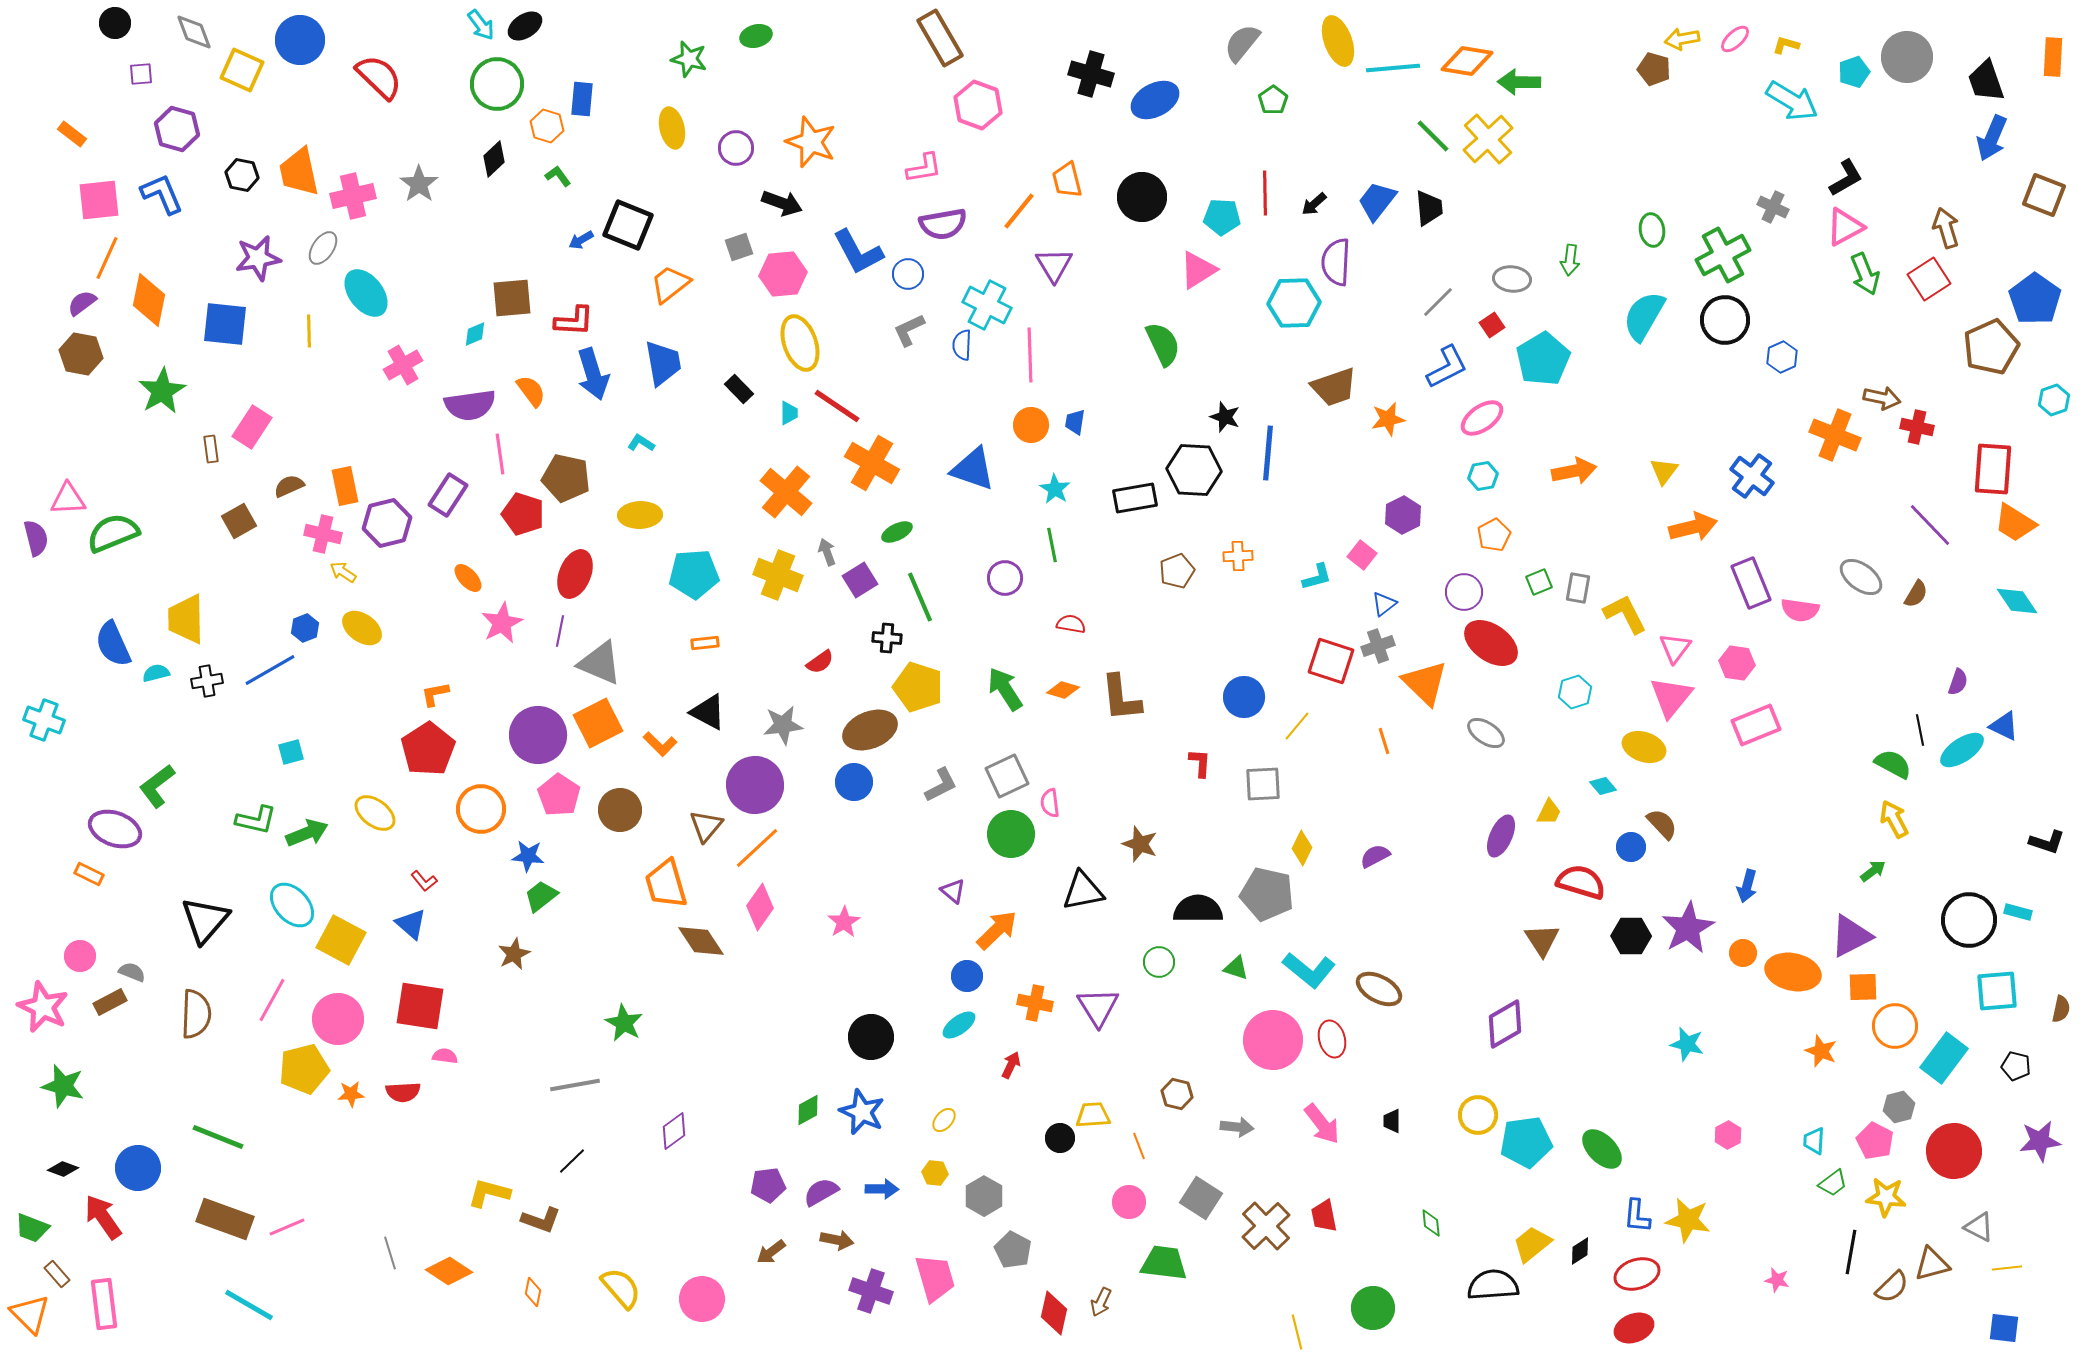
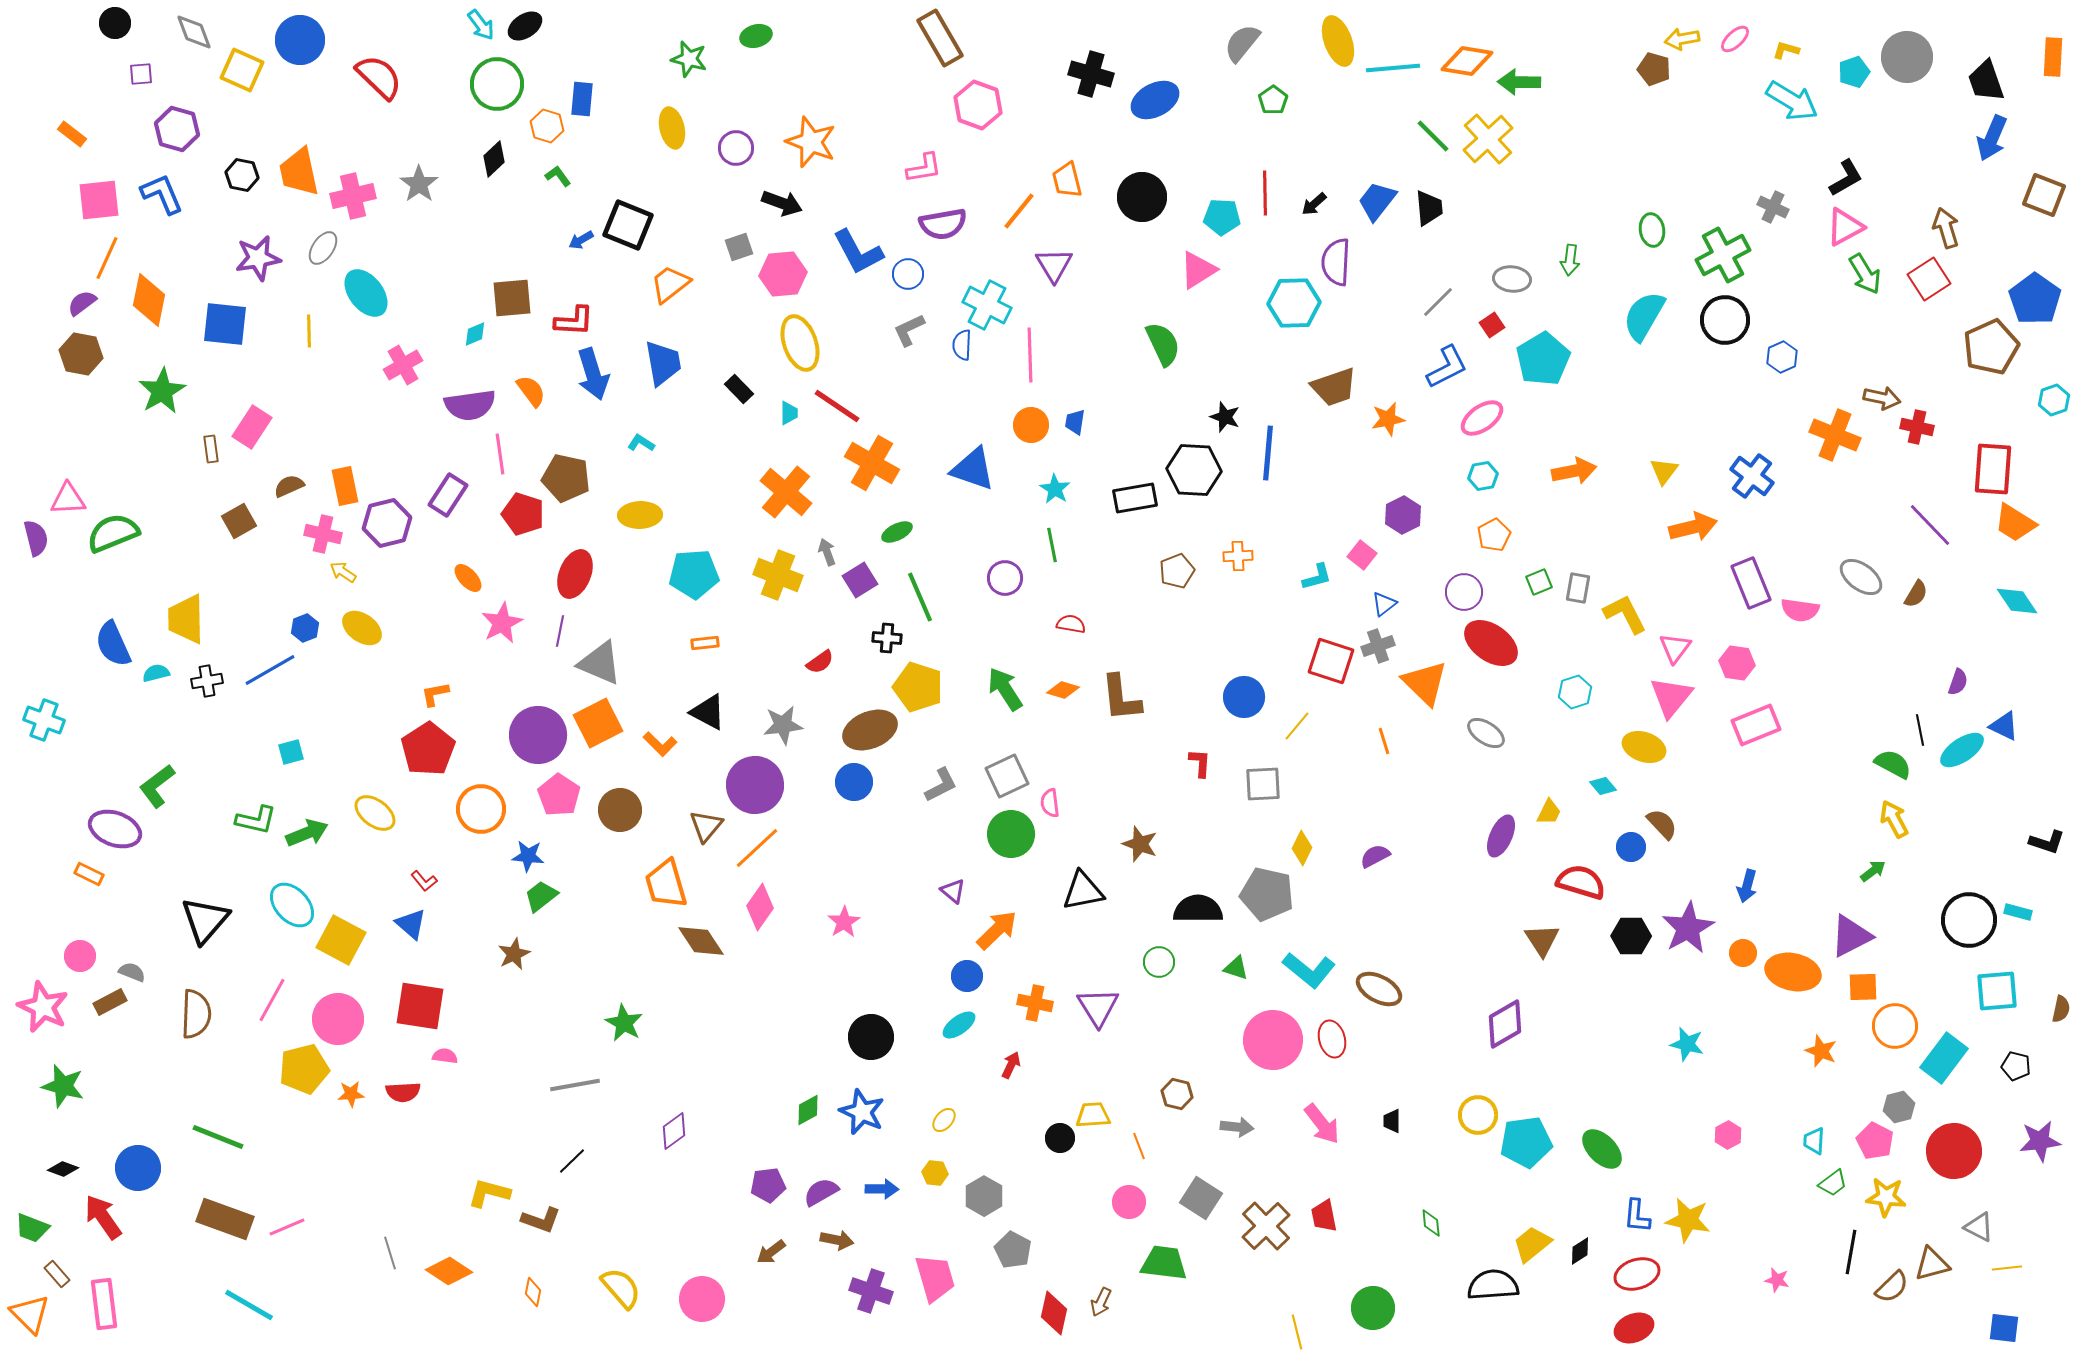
yellow L-shape at (1786, 45): moved 5 px down
green arrow at (1865, 274): rotated 9 degrees counterclockwise
